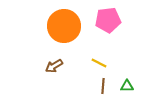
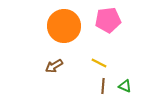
green triangle: moved 2 px left; rotated 24 degrees clockwise
